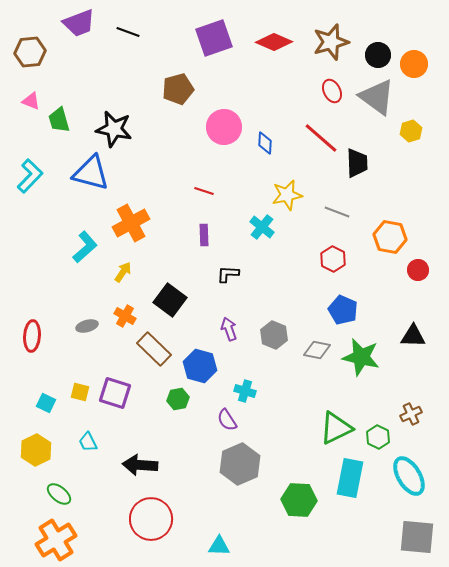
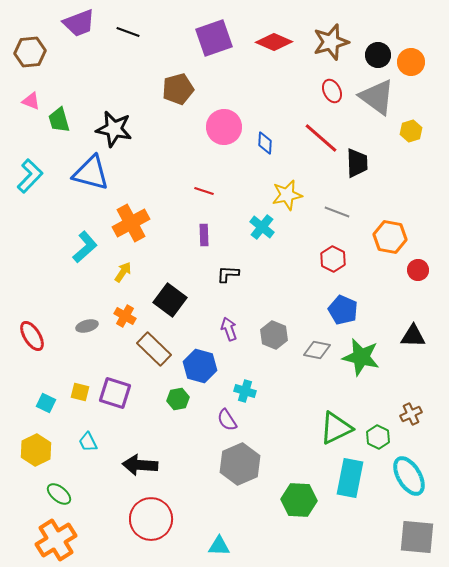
orange circle at (414, 64): moved 3 px left, 2 px up
red ellipse at (32, 336): rotated 36 degrees counterclockwise
